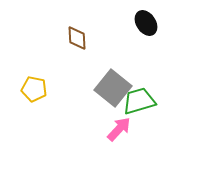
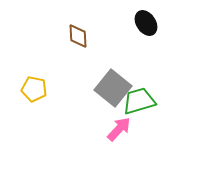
brown diamond: moved 1 px right, 2 px up
